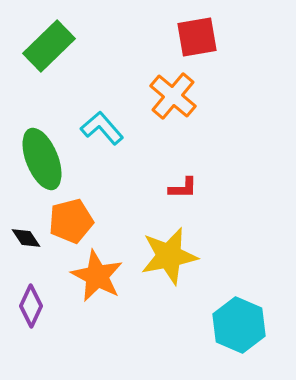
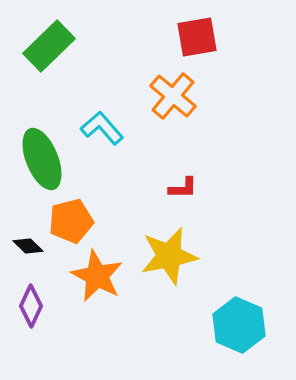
black diamond: moved 2 px right, 8 px down; rotated 12 degrees counterclockwise
